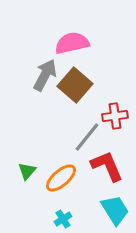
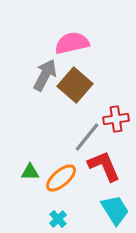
red cross: moved 1 px right, 3 px down
red L-shape: moved 3 px left
green triangle: moved 3 px right, 1 px down; rotated 48 degrees clockwise
cyan cross: moved 5 px left; rotated 12 degrees counterclockwise
